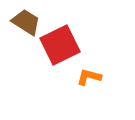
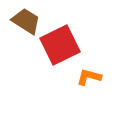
brown trapezoid: moved 1 px up
